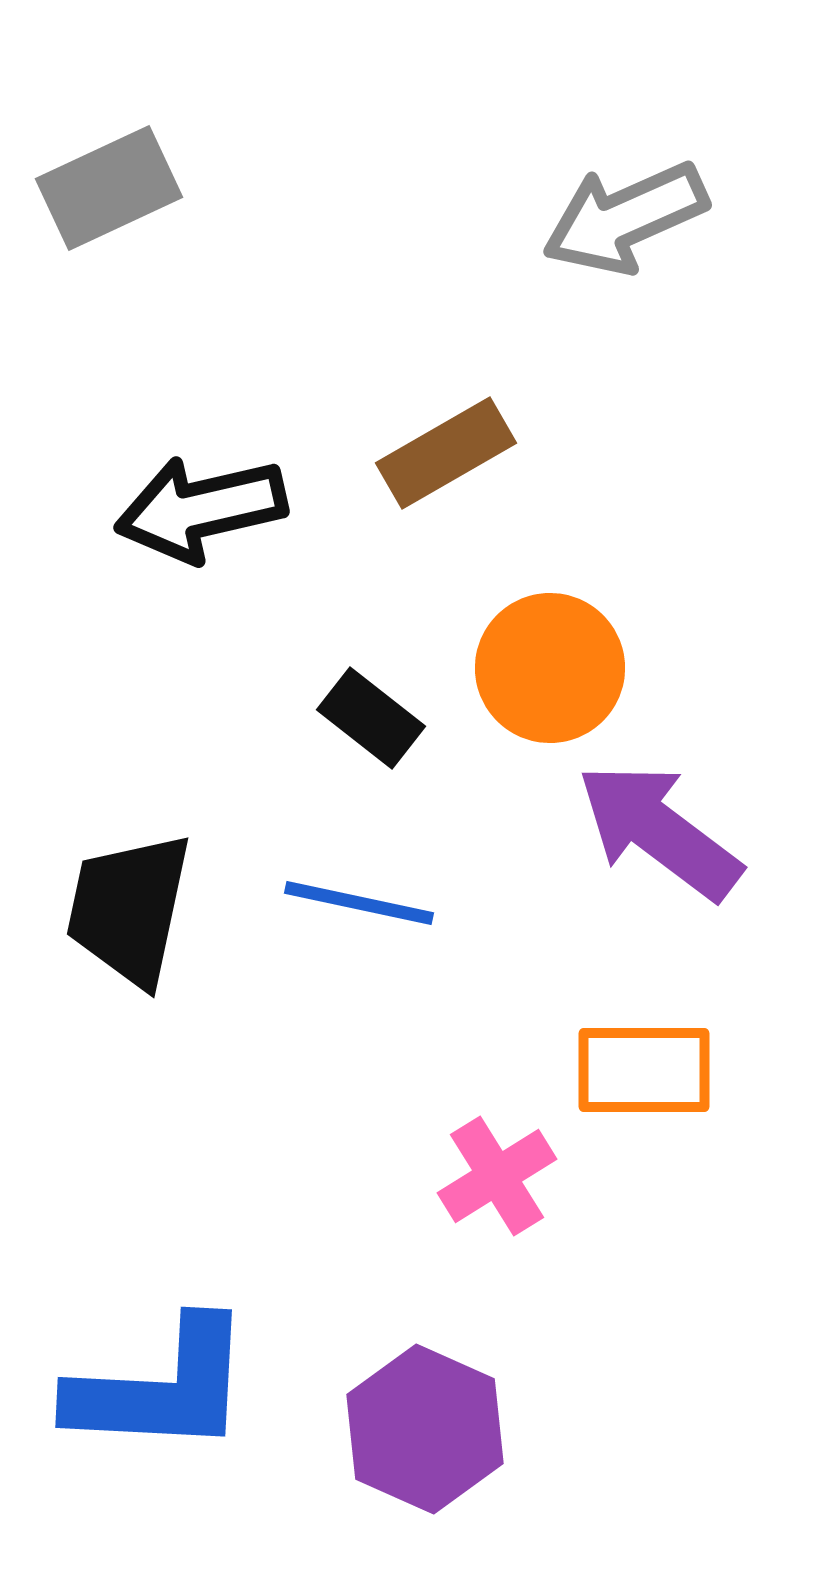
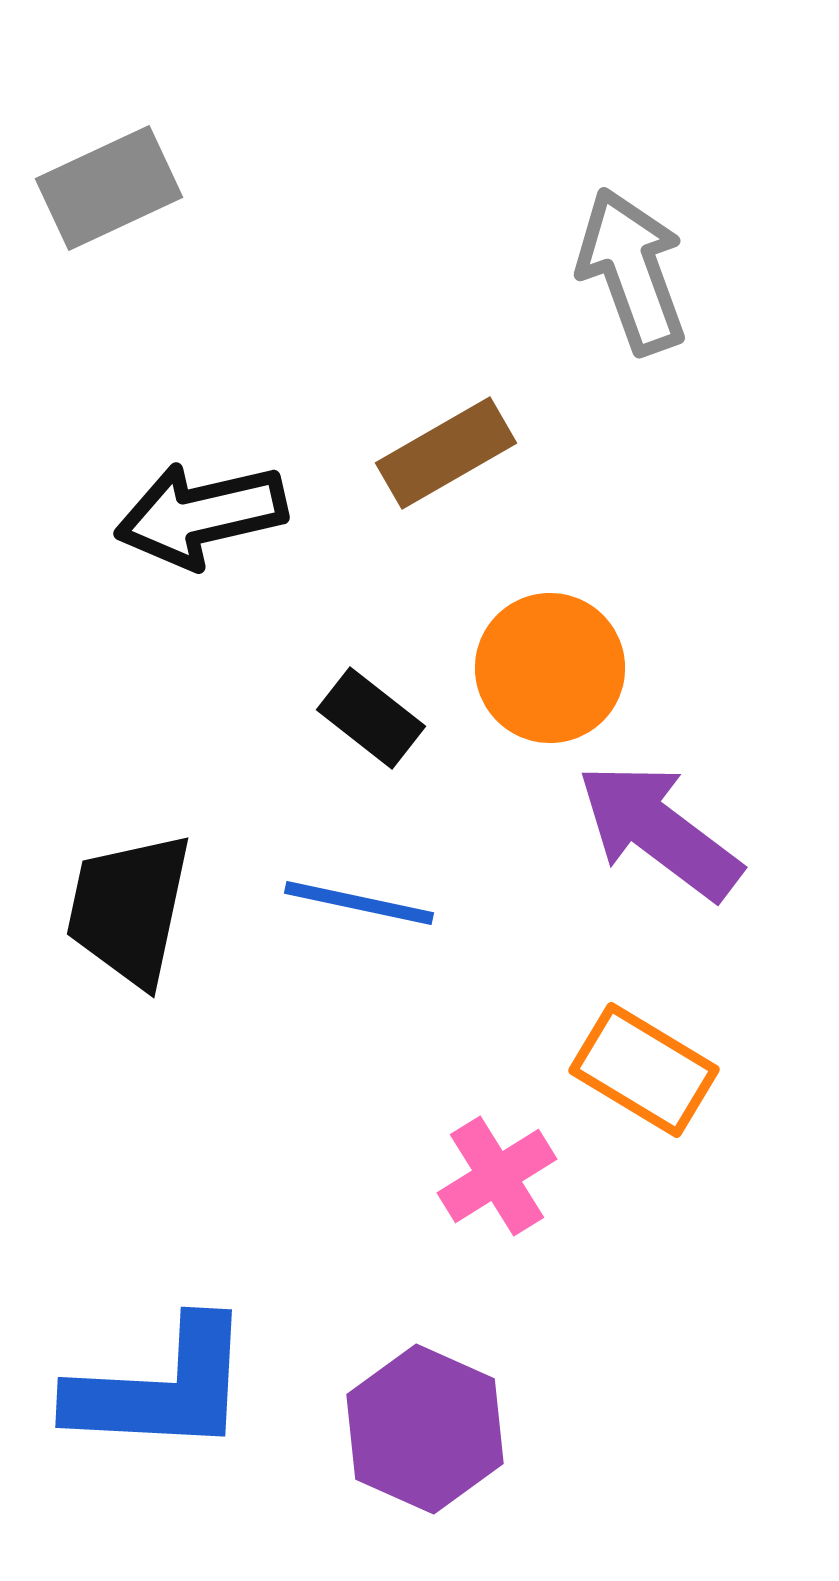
gray arrow: moved 7 px right, 53 px down; rotated 94 degrees clockwise
black arrow: moved 6 px down
orange rectangle: rotated 31 degrees clockwise
